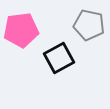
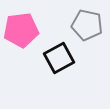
gray pentagon: moved 2 px left
